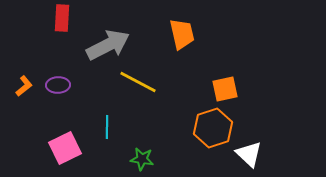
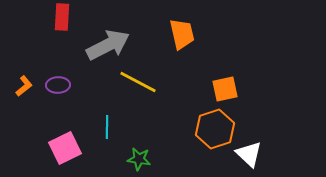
red rectangle: moved 1 px up
orange hexagon: moved 2 px right, 1 px down
green star: moved 3 px left
